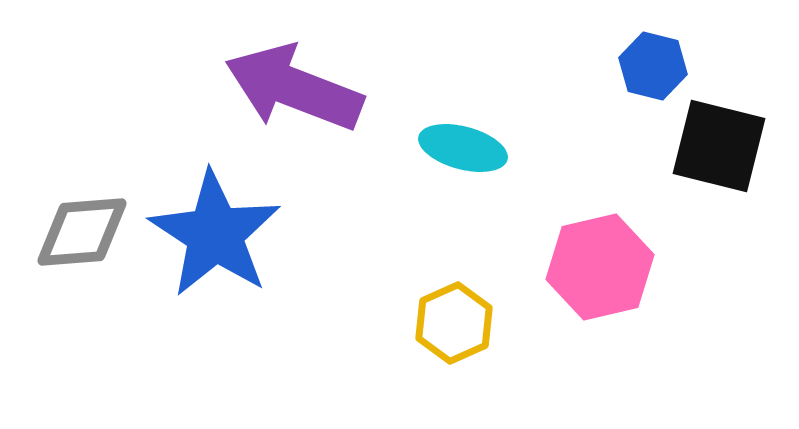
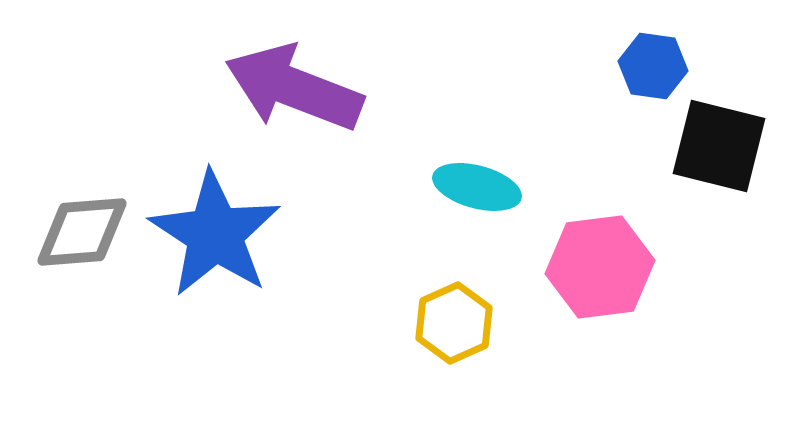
blue hexagon: rotated 6 degrees counterclockwise
cyan ellipse: moved 14 px right, 39 px down
pink hexagon: rotated 6 degrees clockwise
